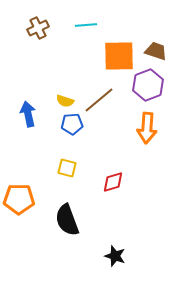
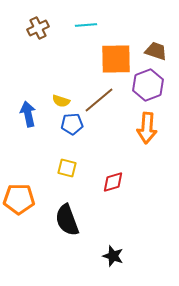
orange square: moved 3 px left, 3 px down
yellow semicircle: moved 4 px left
black star: moved 2 px left
